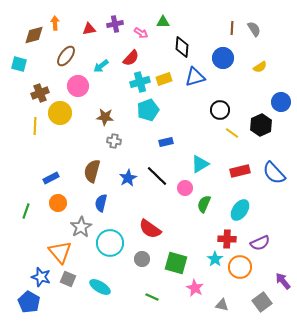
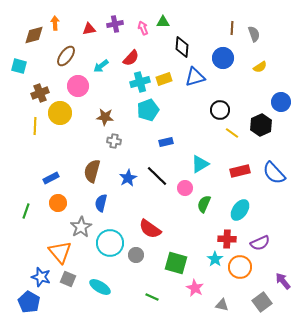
gray semicircle at (254, 29): moved 5 px down; rotated 14 degrees clockwise
pink arrow at (141, 33): moved 2 px right, 5 px up; rotated 144 degrees counterclockwise
cyan square at (19, 64): moved 2 px down
gray circle at (142, 259): moved 6 px left, 4 px up
